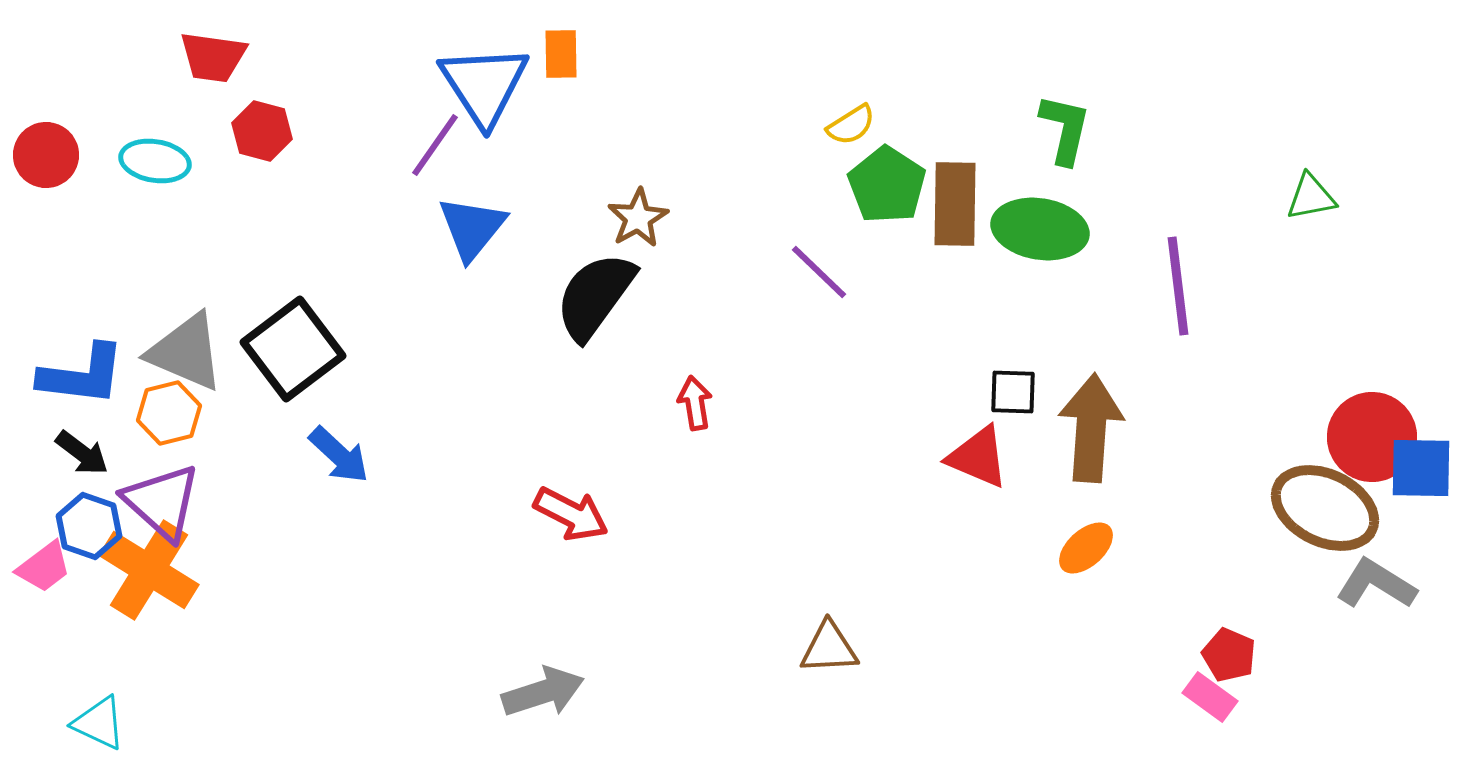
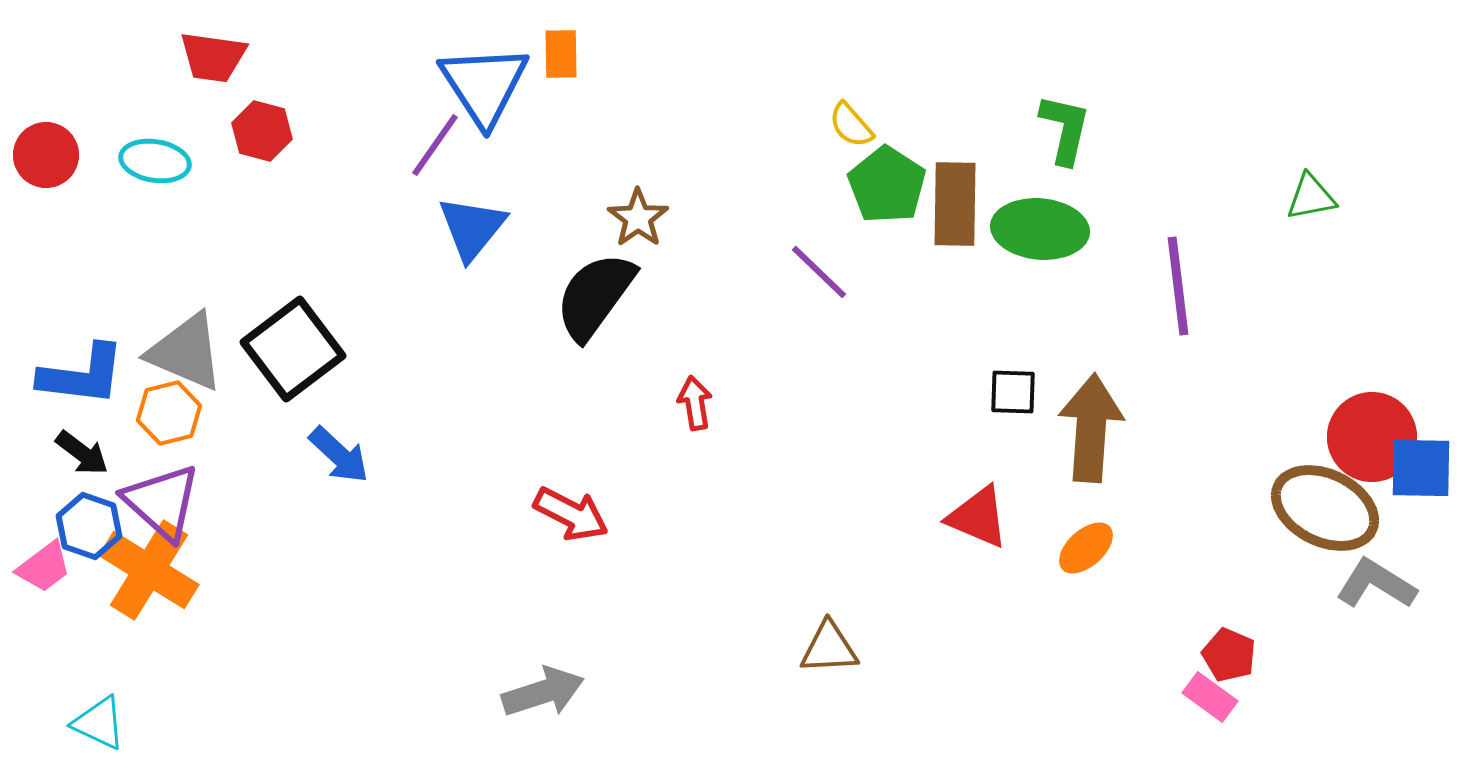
yellow semicircle at (851, 125): rotated 81 degrees clockwise
brown star at (638, 218): rotated 6 degrees counterclockwise
green ellipse at (1040, 229): rotated 4 degrees counterclockwise
red triangle at (978, 457): moved 60 px down
